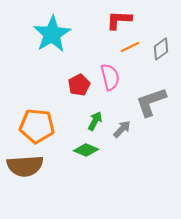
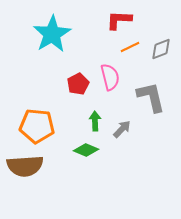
gray diamond: rotated 15 degrees clockwise
red pentagon: moved 1 px left, 1 px up
gray L-shape: moved 5 px up; rotated 96 degrees clockwise
green arrow: rotated 30 degrees counterclockwise
